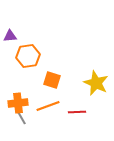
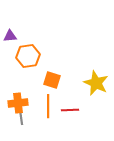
orange line: rotated 70 degrees counterclockwise
red line: moved 7 px left, 2 px up
gray line: rotated 21 degrees clockwise
